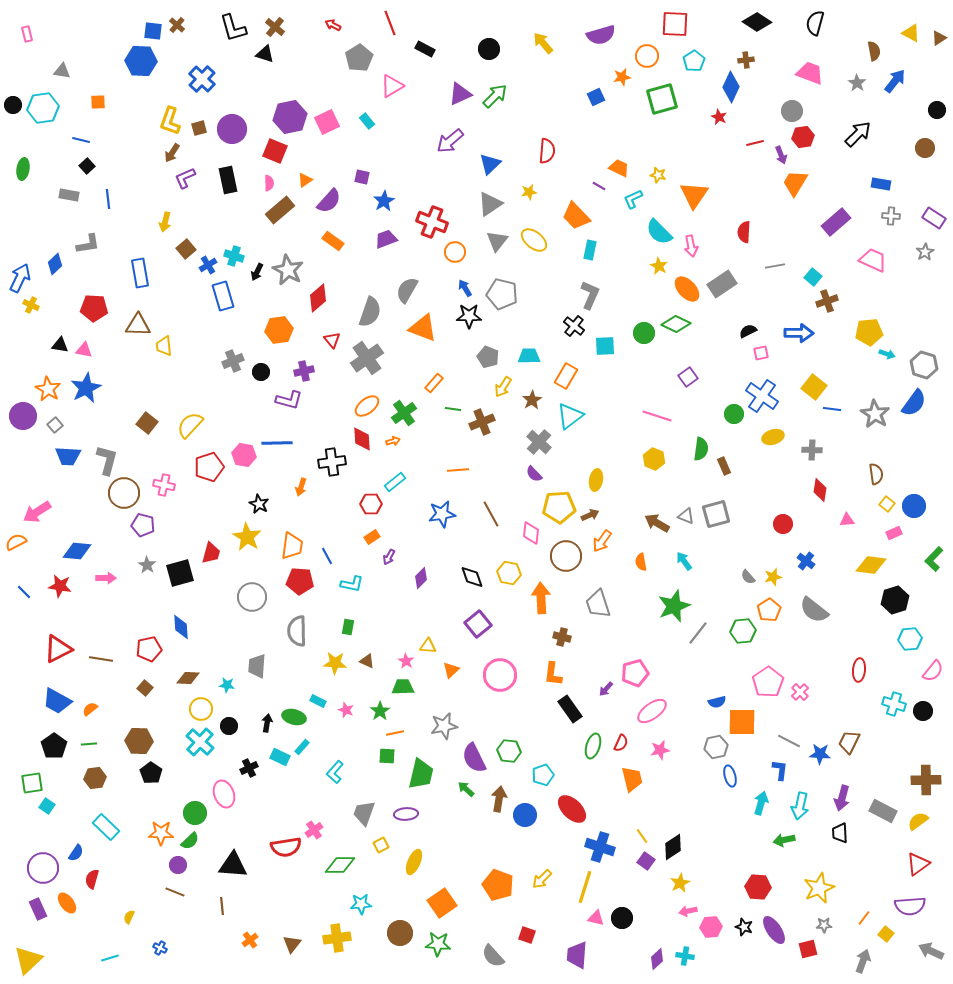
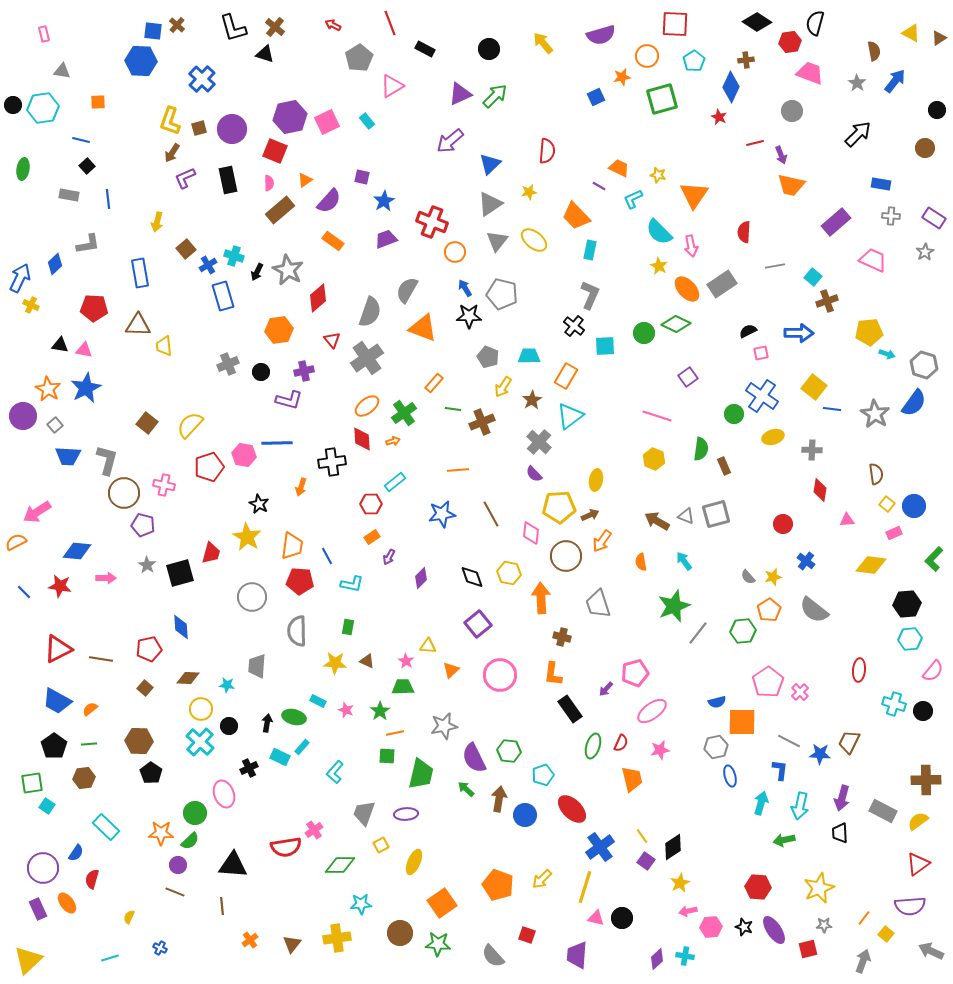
pink rectangle at (27, 34): moved 17 px right
red hexagon at (803, 137): moved 13 px left, 95 px up
orange trapezoid at (795, 183): moved 4 px left, 2 px down; rotated 108 degrees counterclockwise
yellow arrow at (165, 222): moved 8 px left
gray cross at (233, 361): moved 5 px left, 3 px down
brown arrow at (657, 523): moved 2 px up
black hexagon at (895, 600): moved 12 px right, 4 px down; rotated 12 degrees clockwise
brown hexagon at (95, 778): moved 11 px left
blue cross at (600, 847): rotated 36 degrees clockwise
